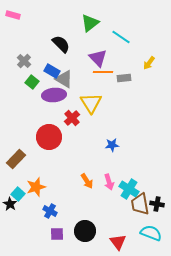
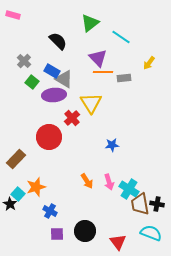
black semicircle: moved 3 px left, 3 px up
